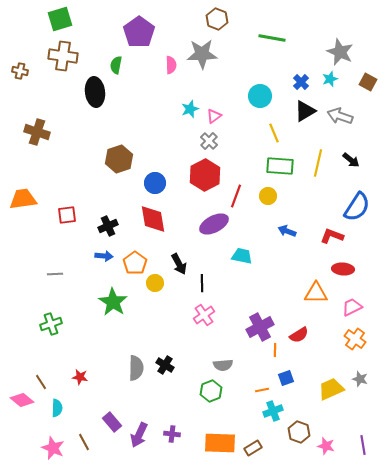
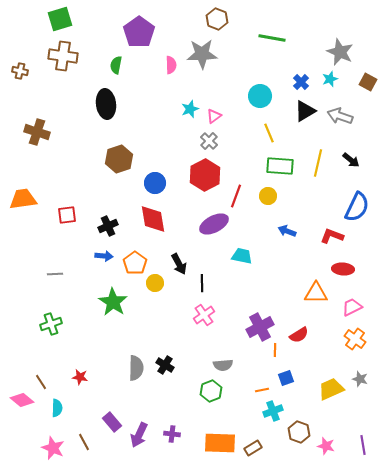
black ellipse at (95, 92): moved 11 px right, 12 px down
yellow line at (274, 133): moved 5 px left
blue semicircle at (357, 207): rotated 8 degrees counterclockwise
